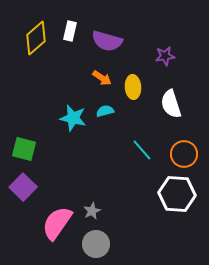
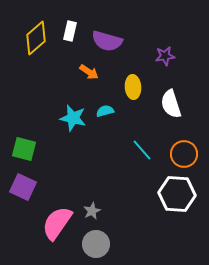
orange arrow: moved 13 px left, 6 px up
purple square: rotated 20 degrees counterclockwise
